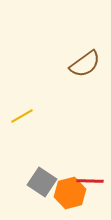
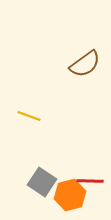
yellow line: moved 7 px right; rotated 50 degrees clockwise
orange hexagon: moved 2 px down
